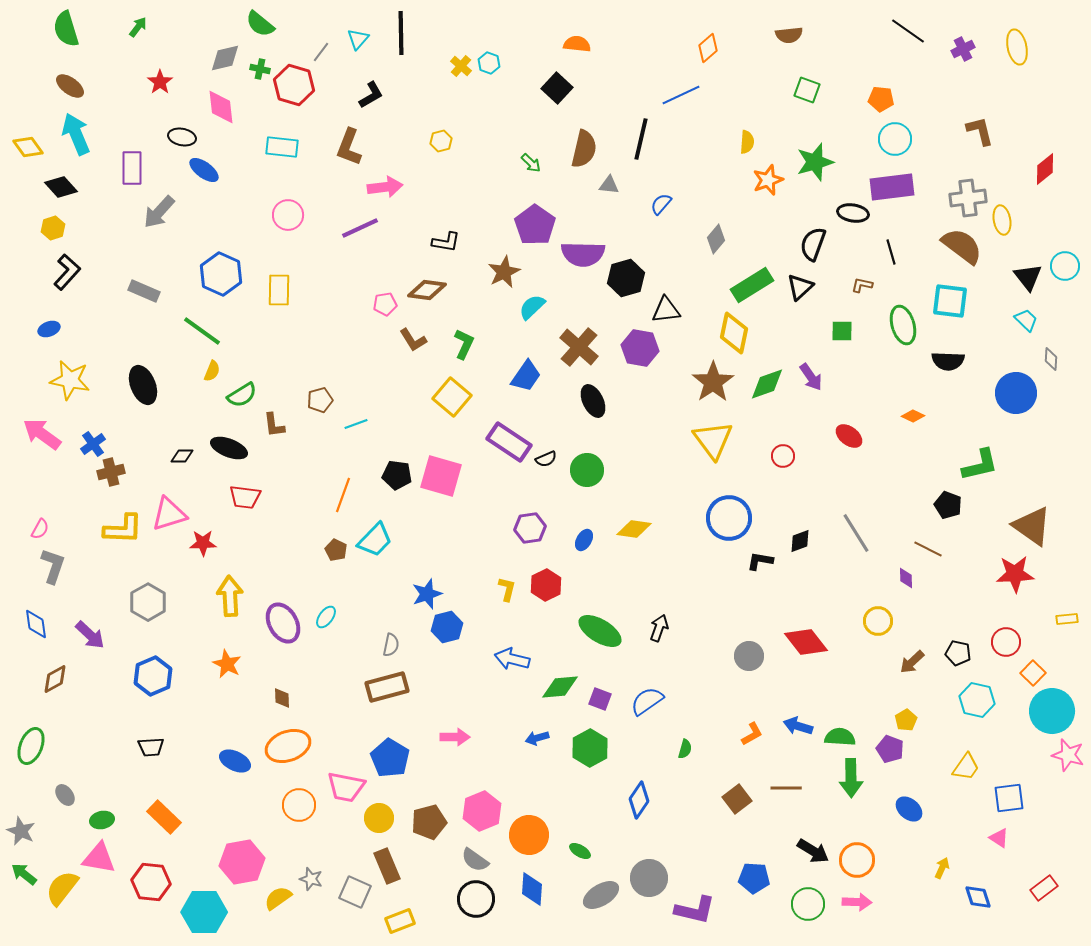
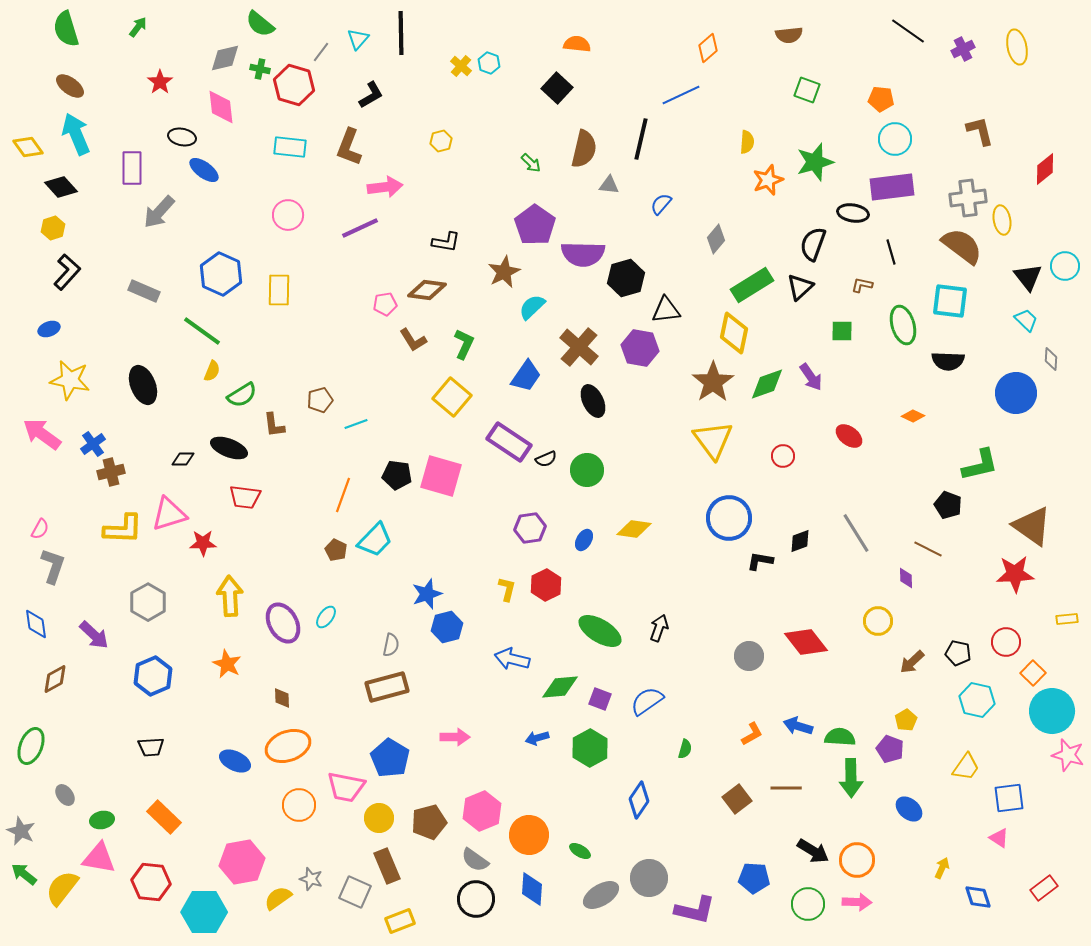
cyan rectangle at (282, 147): moved 8 px right
black diamond at (182, 456): moved 1 px right, 3 px down
purple arrow at (90, 635): moved 4 px right
